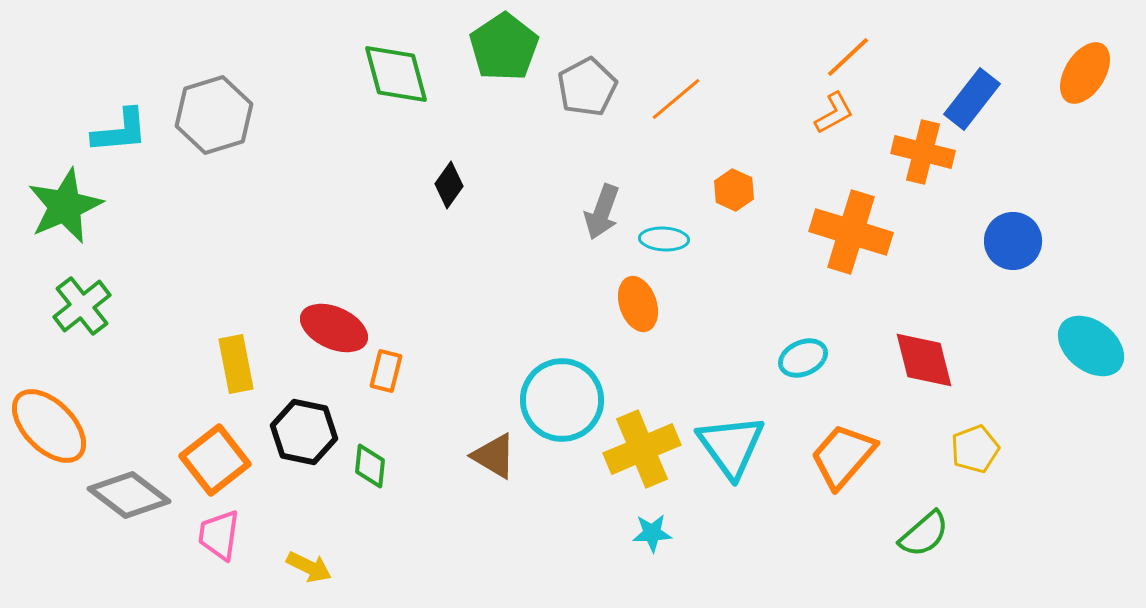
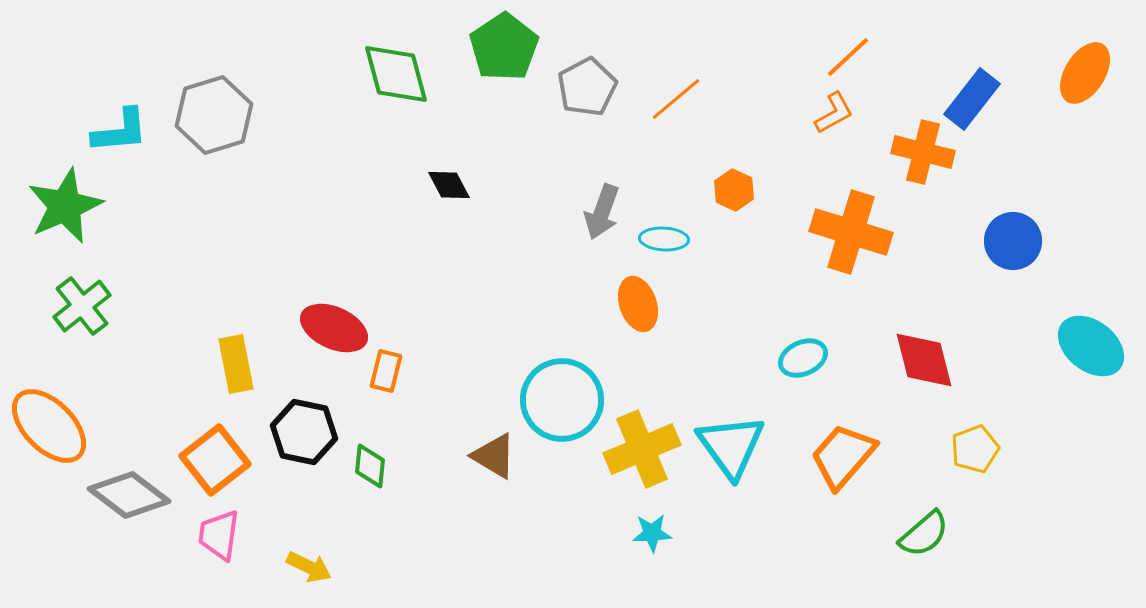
black diamond at (449, 185): rotated 63 degrees counterclockwise
